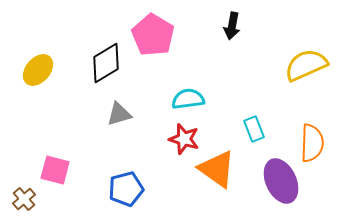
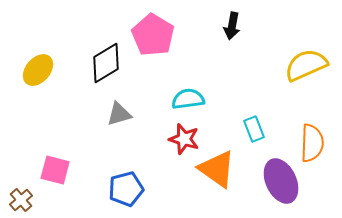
brown cross: moved 3 px left, 1 px down
